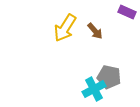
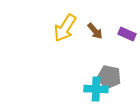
purple rectangle: moved 22 px down
cyan cross: moved 2 px right; rotated 30 degrees clockwise
